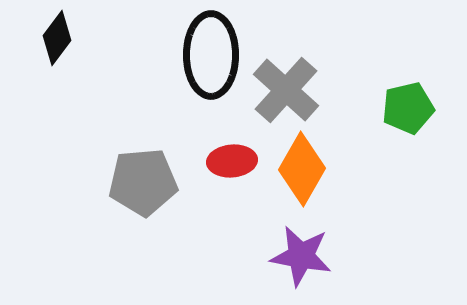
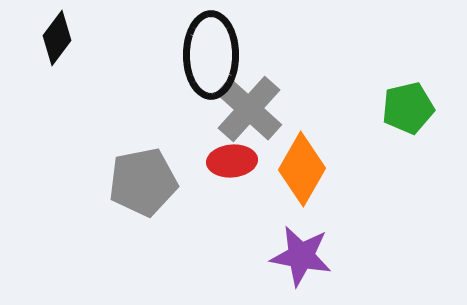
gray cross: moved 37 px left, 19 px down
gray pentagon: rotated 6 degrees counterclockwise
